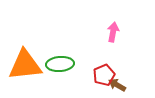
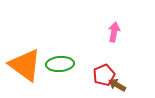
pink arrow: moved 1 px right
orange triangle: rotated 42 degrees clockwise
